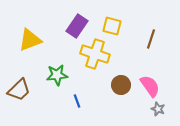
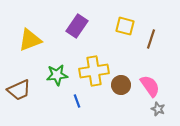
yellow square: moved 13 px right
yellow cross: moved 1 px left, 17 px down; rotated 28 degrees counterclockwise
brown trapezoid: rotated 20 degrees clockwise
